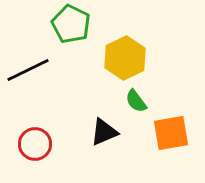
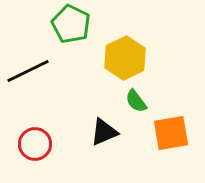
black line: moved 1 px down
